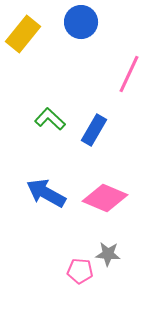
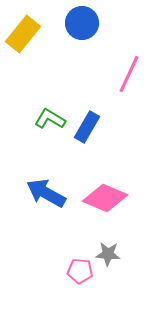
blue circle: moved 1 px right, 1 px down
green L-shape: rotated 12 degrees counterclockwise
blue rectangle: moved 7 px left, 3 px up
